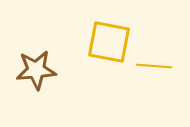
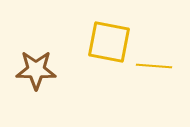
brown star: rotated 6 degrees clockwise
